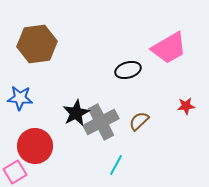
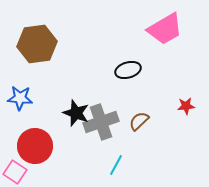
pink trapezoid: moved 4 px left, 19 px up
black star: rotated 24 degrees counterclockwise
gray cross: rotated 8 degrees clockwise
pink square: rotated 25 degrees counterclockwise
